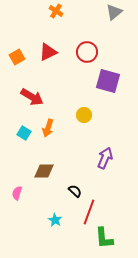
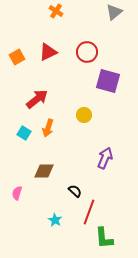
red arrow: moved 5 px right, 2 px down; rotated 70 degrees counterclockwise
